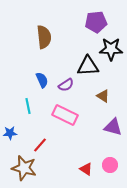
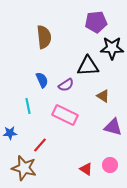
black star: moved 1 px right, 1 px up
